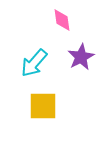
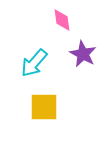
purple star: moved 2 px right, 3 px up; rotated 16 degrees counterclockwise
yellow square: moved 1 px right, 1 px down
